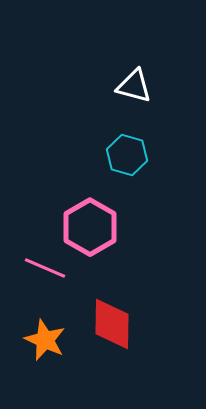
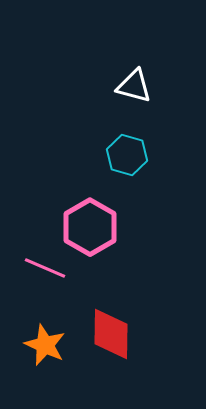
red diamond: moved 1 px left, 10 px down
orange star: moved 5 px down
